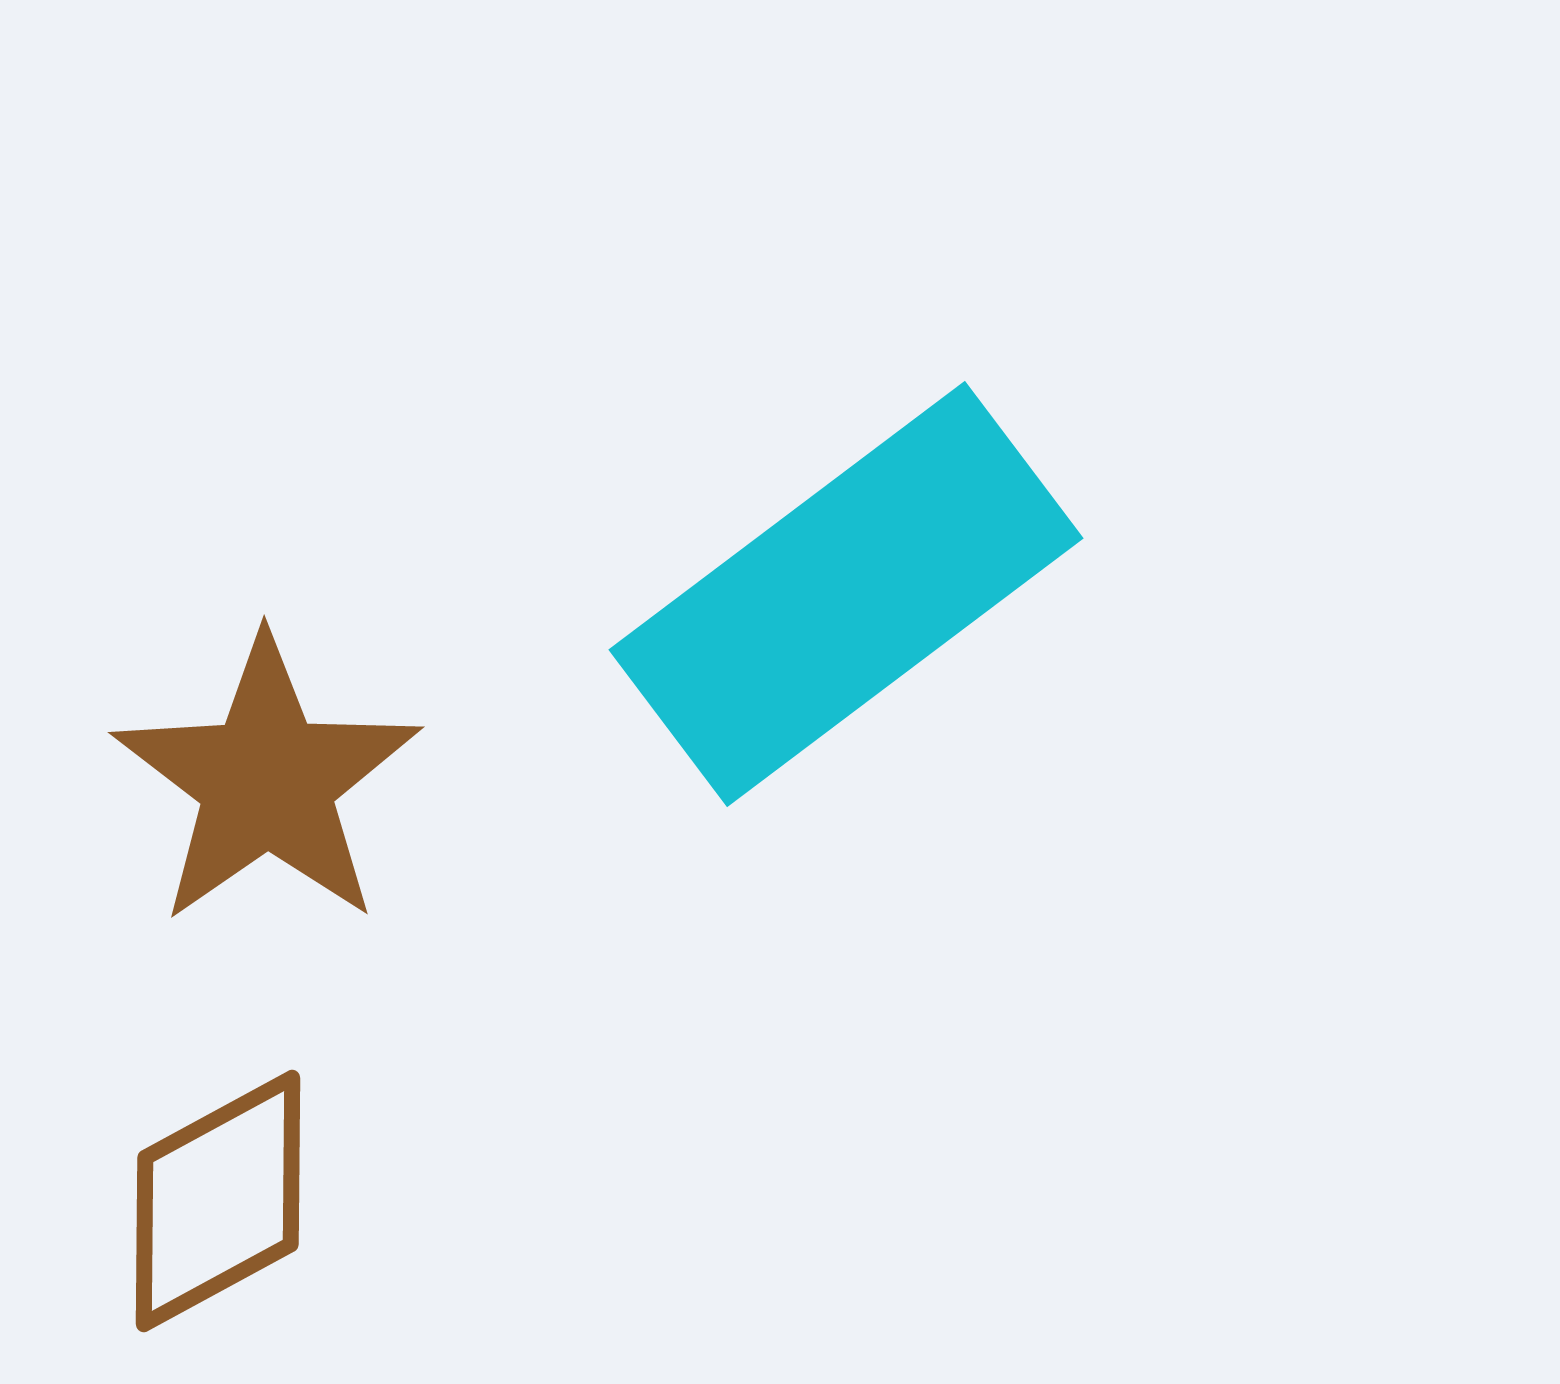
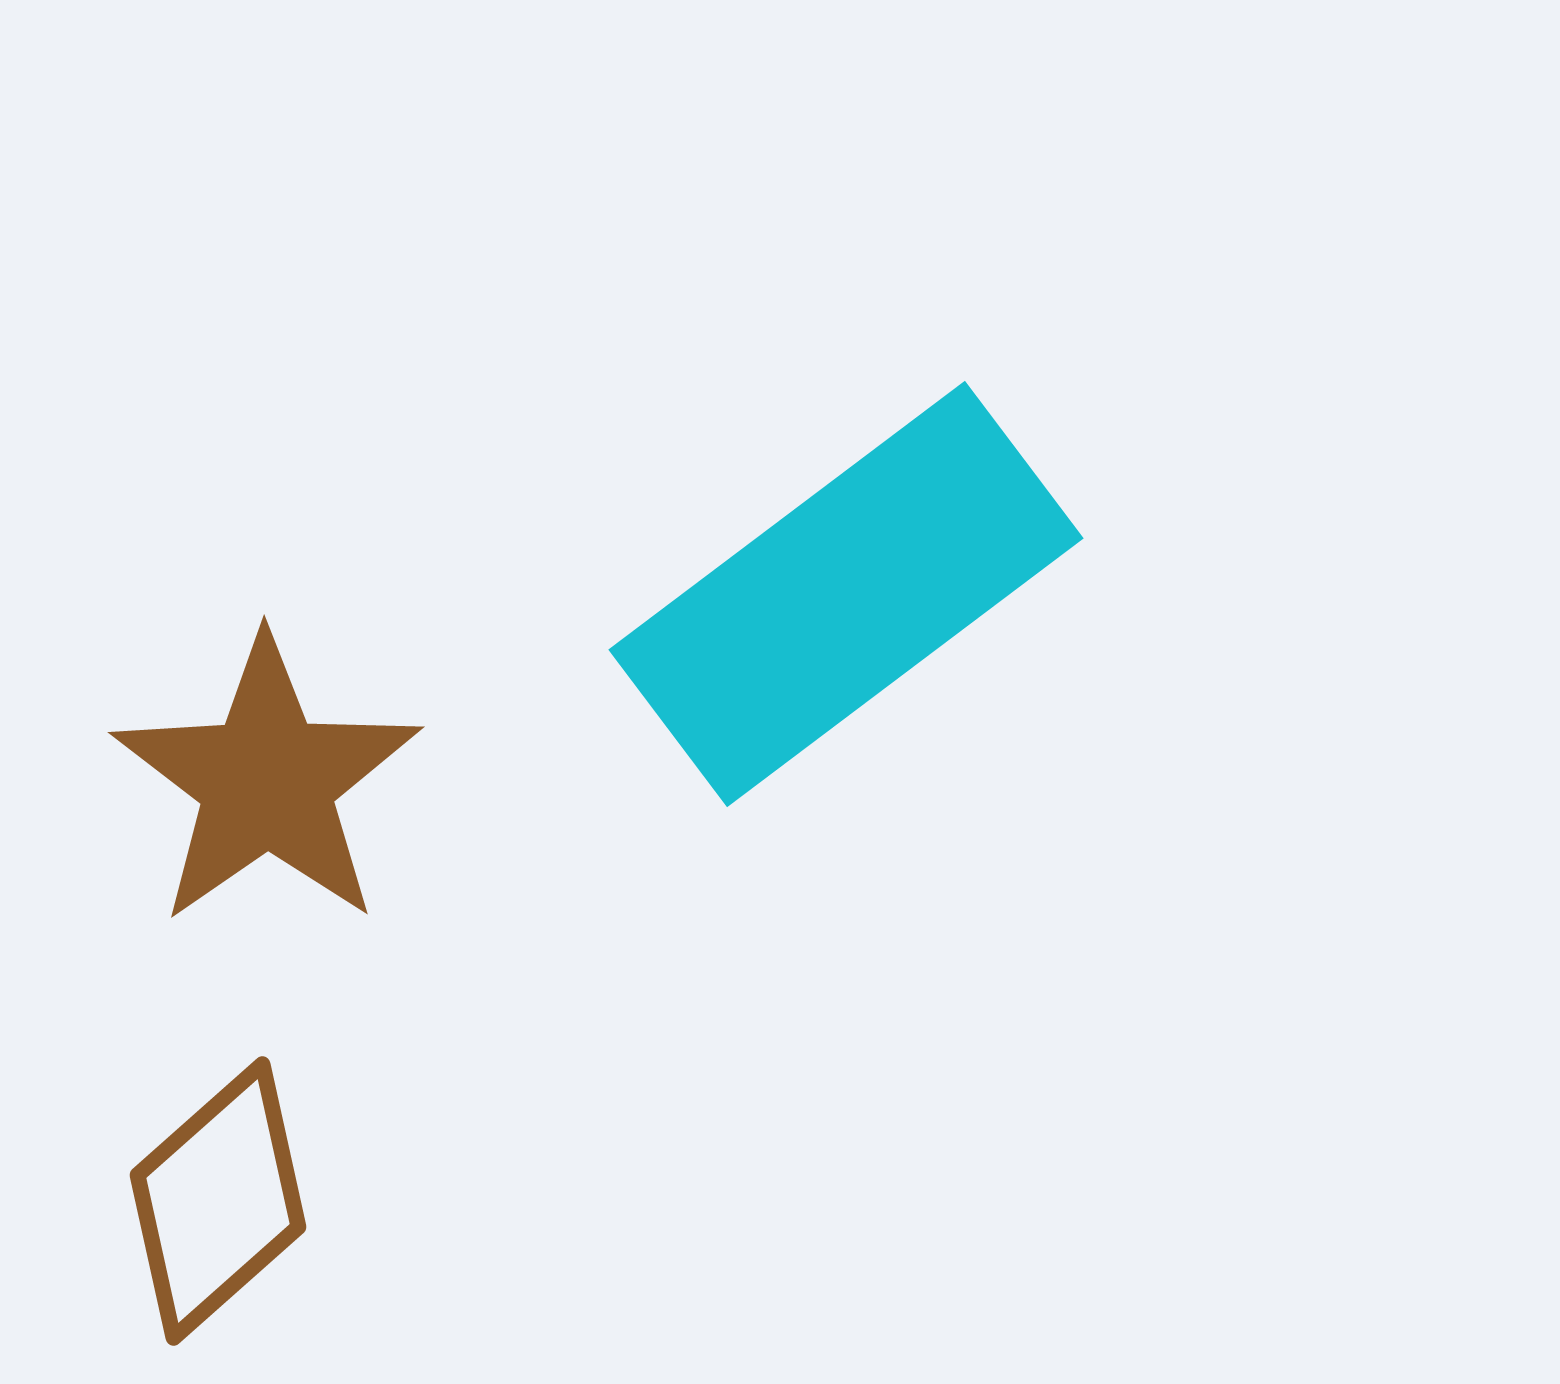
brown diamond: rotated 13 degrees counterclockwise
